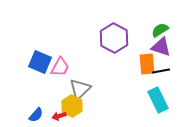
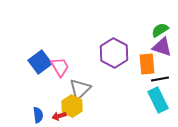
purple hexagon: moved 15 px down
purple triangle: moved 1 px right
blue square: rotated 30 degrees clockwise
pink trapezoid: rotated 60 degrees counterclockwise
black line: moved 1 px left, 8 px down
blue semicircle: moved 2 px right; rotated 49 degrees counterclockwise
